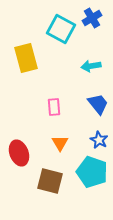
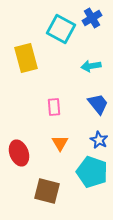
brown square: moved 3 px left, 10 px down
